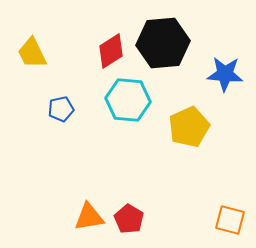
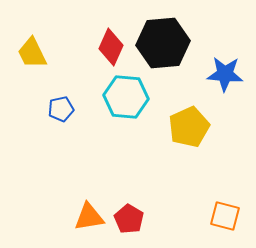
red diamond: moved 4 px up; rotated 33 degrees counterclockwise
cyan hexagon: moved 2 px left, 3 px up
orange square: moved 5 px left, 4 px up
